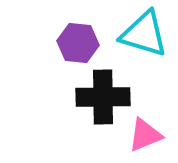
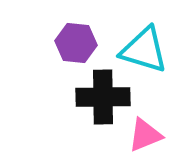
cyan triangle: moved 16 px down
purple hexagon: moved 2 px left
